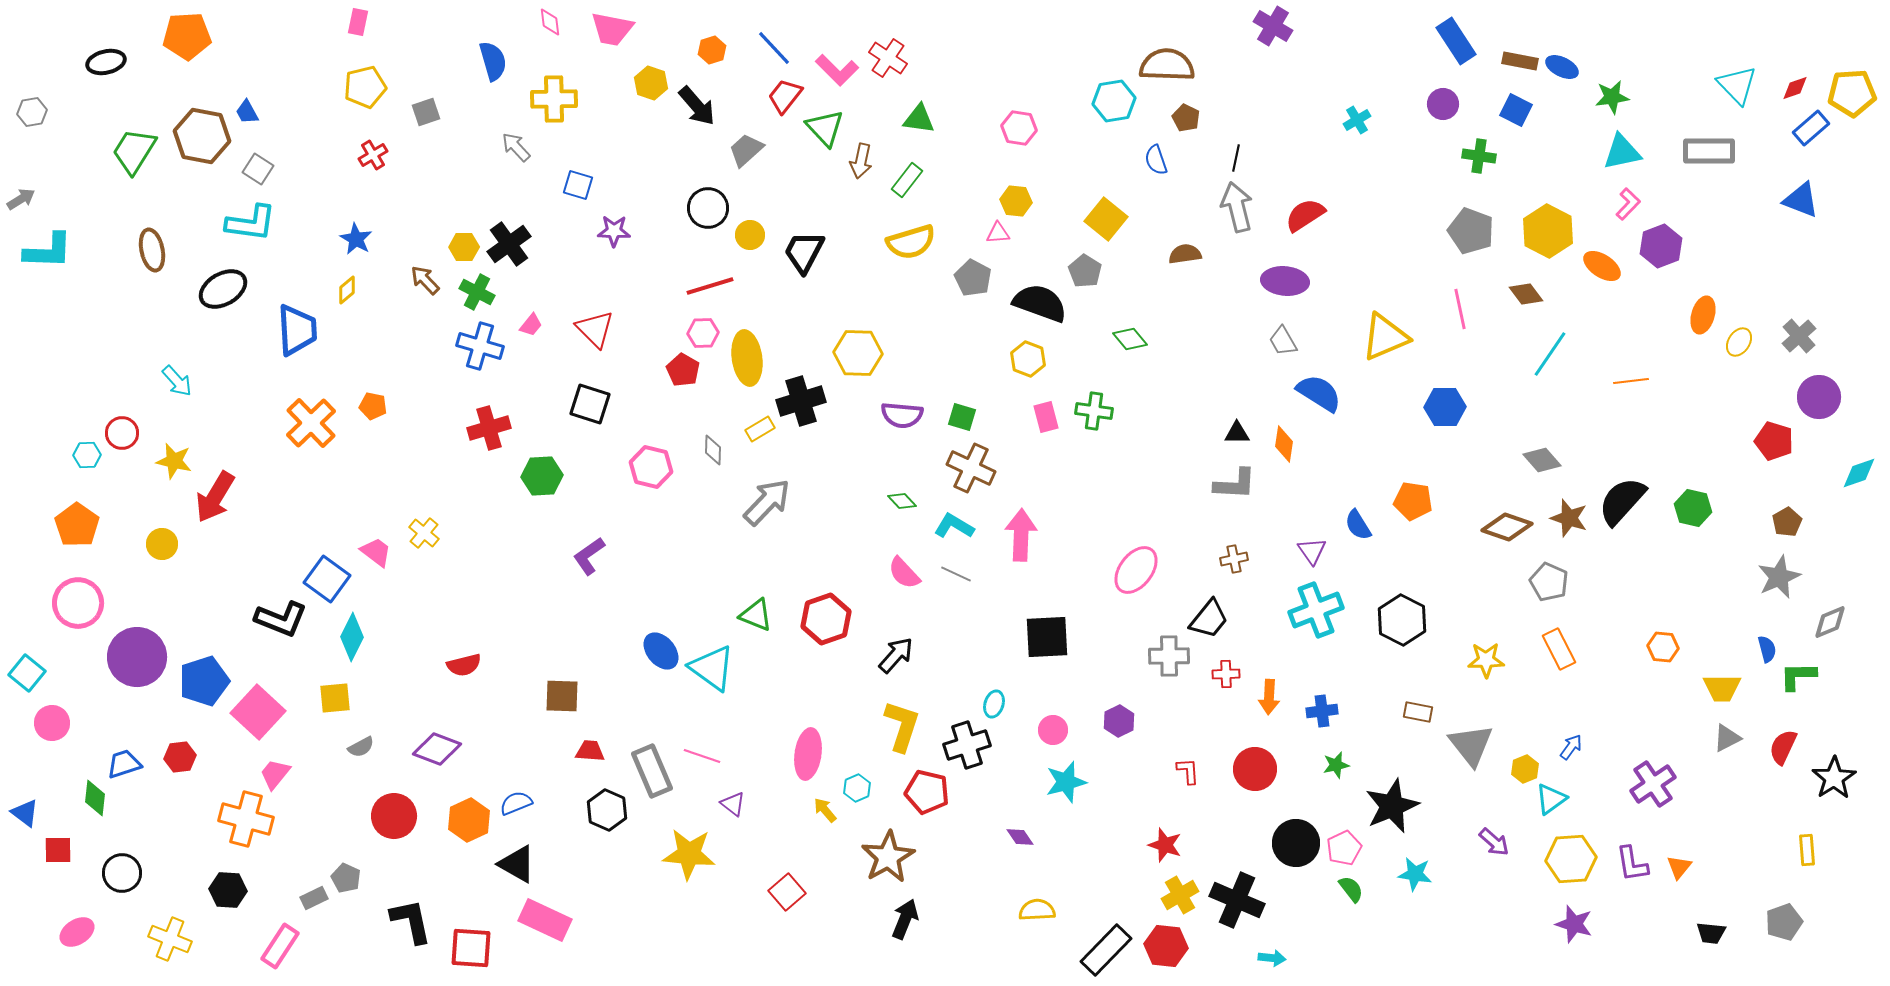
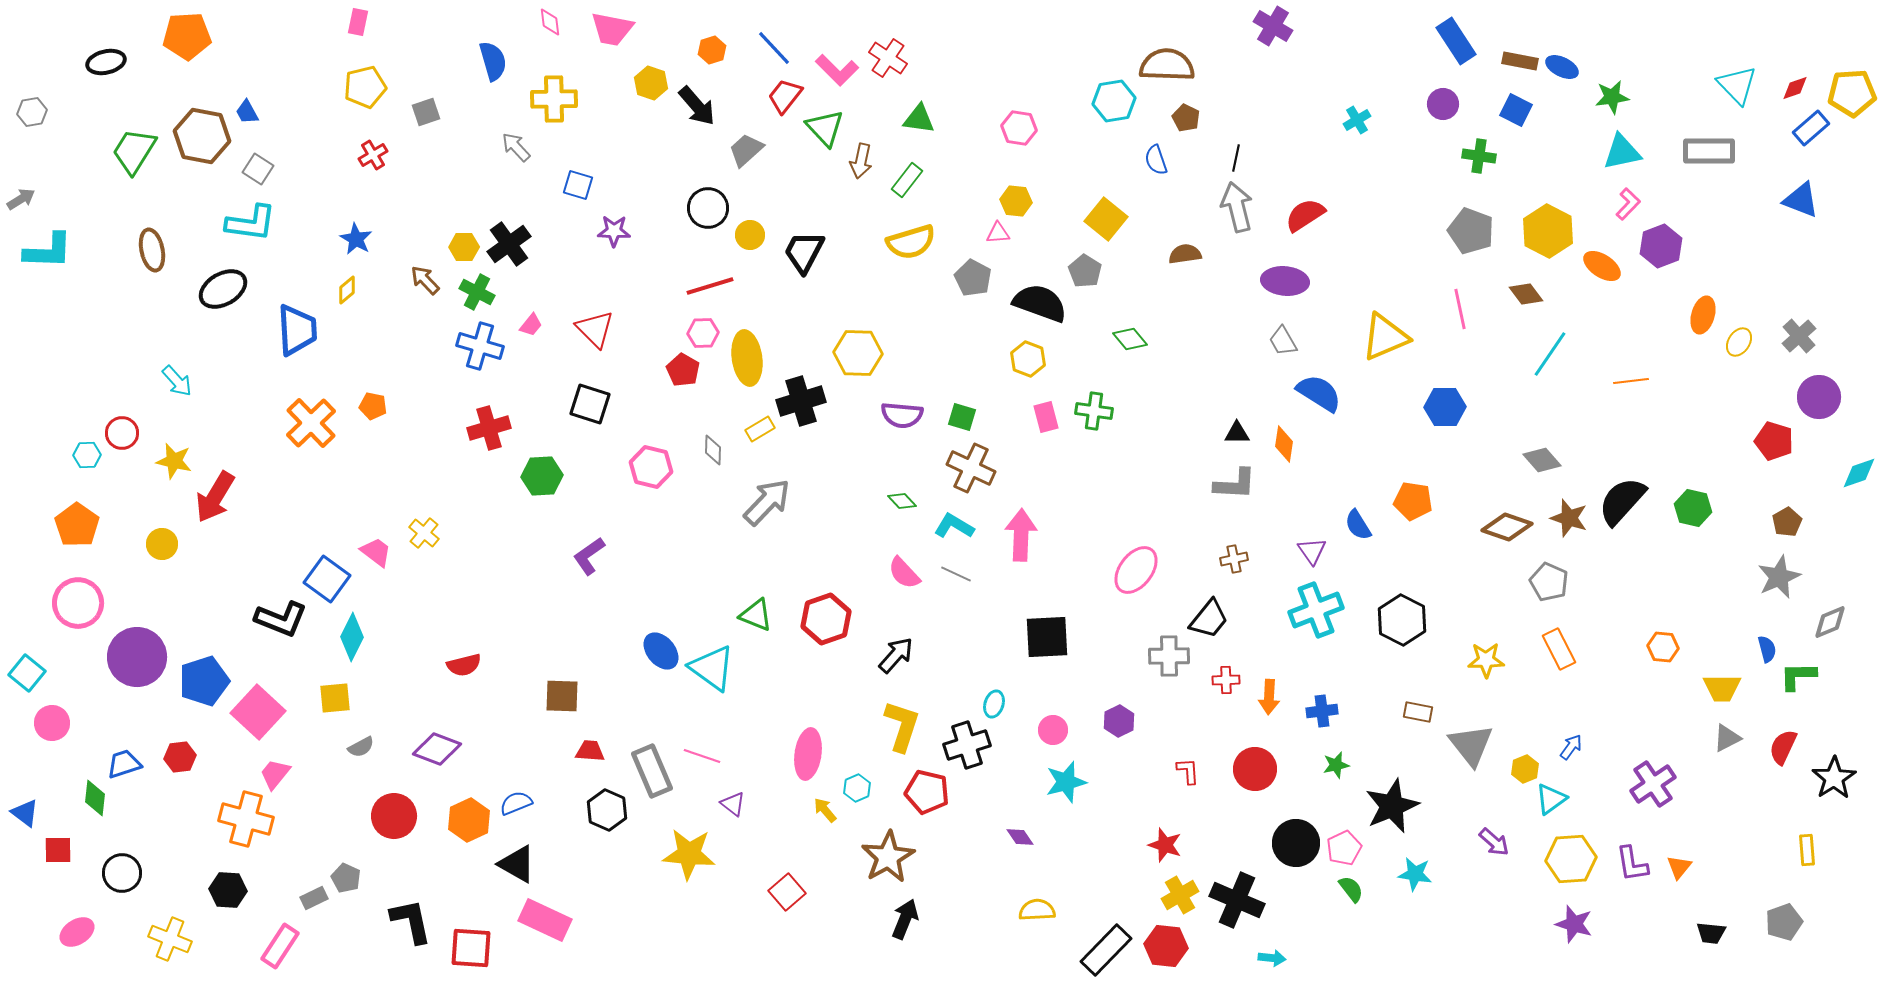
red cross at (1226, 674): moved 6 px down
